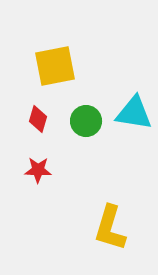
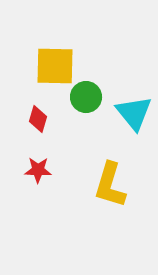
yellow square: rotated 12 degrees clockwise
cyan triangle: rotated 42 degrees clockwise
green circle: moved 24 px up
yellow L-shape: moved 43 px up
